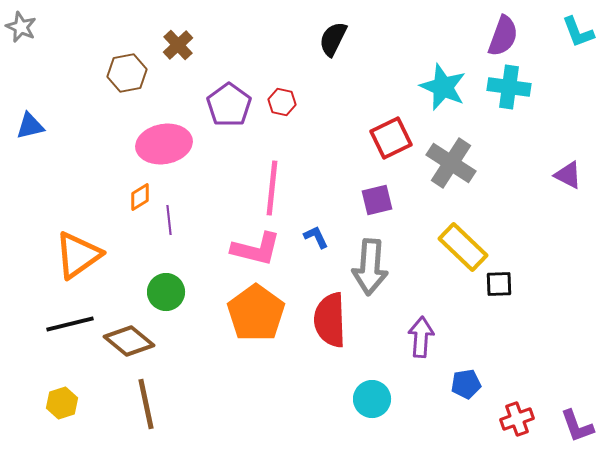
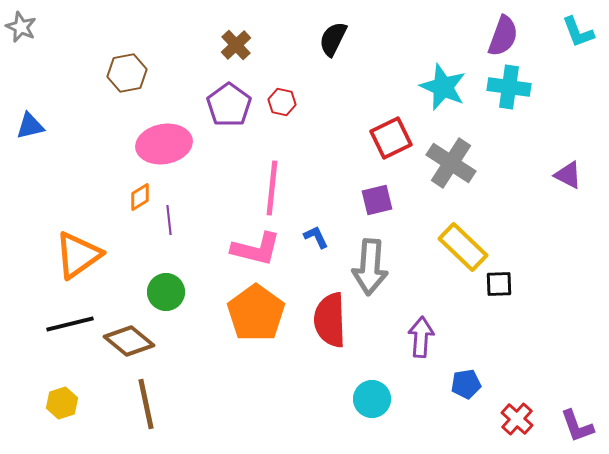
brown cross: moved 58 px right
red cross: rotated 28 degrees counterclockwise
